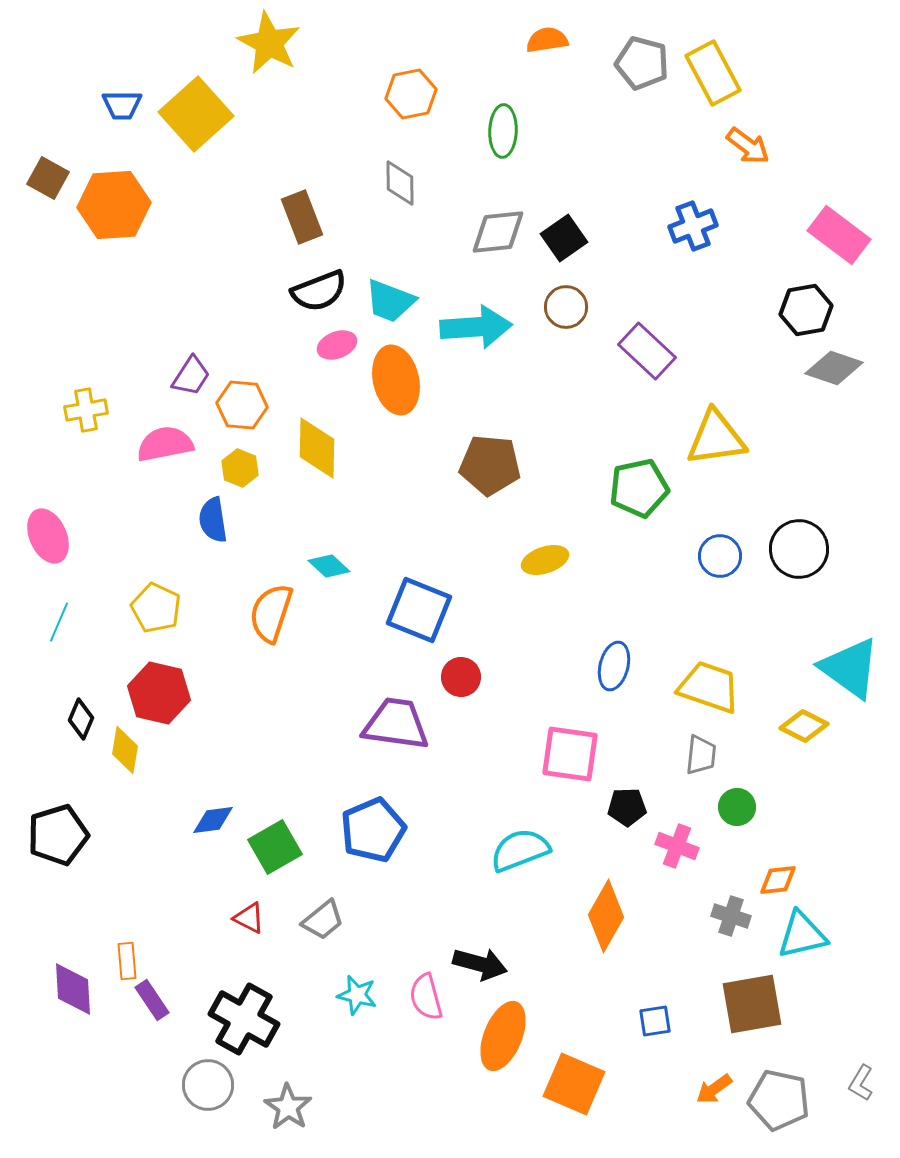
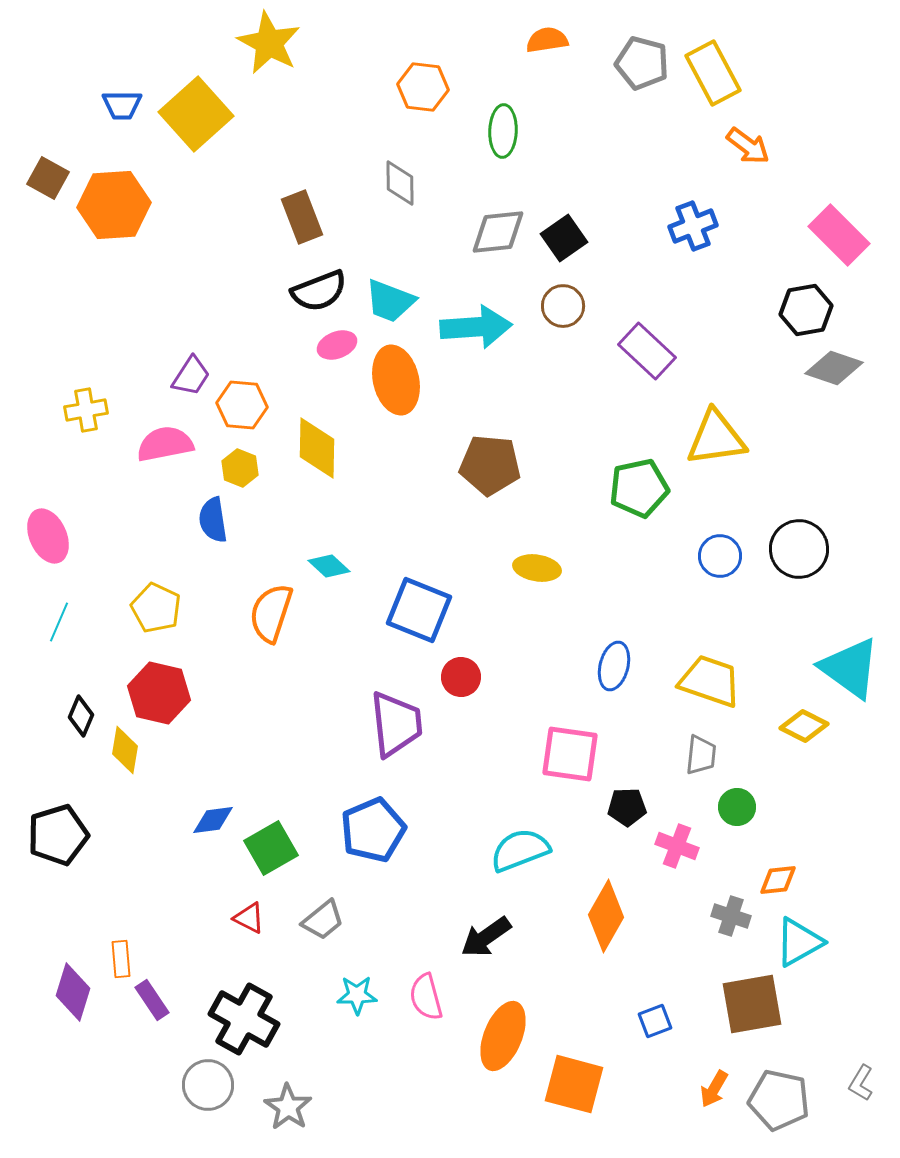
orange hexagon at (411, 94): moved 12 px right, 7 px up; rotated 18 degrees clockwise
pink rectangle at (839, 235): rotated 8 degrees clockwise
brown circle at (566, 307): moved 3 px left, 1 px up
yellow ellipse at (545, 560): moved 8 px left, 8 px down; rotated 27 degrees clockwise
yellow trapezoid at (709, 687): moved 1 px right, 6 px up
black diamond at (81, 719): moved 3 px up
purple trapezoid at (396, 724): rotated 76 degrees clockwise
green square at (275, 847): moved 4 px left, 1 px down
cyan triangle at (802, 935): moved 3 px left, 7 px down; rotated 16 degrees counterclockwise
orange rectangle at (127, 961): moved 6 px left, 2 px up
black arrow at (480, 964): moved 6 px right, 27 px up; rotated 130 degrees clockwise
purple diamond at (73, 989): moved 3 px down; rotated 20 degrees clockwise
cyan star at (357, 995): rotated 15 degrees counterclockwise
blue square at (655, 1021): rotated 12 degrees counterclockwise
orange square at (574, 1084): rotated 8 degrees counterclockwise
orange arrow at (714, 1089): rotated 24 degrees counterclockwise
